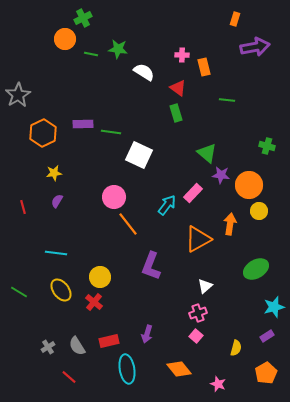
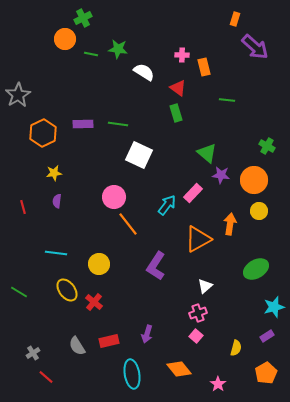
purple arrow at (255, 47): rotated 52 degrees clockwise
green line at (111, 132): moved 7 px right, 8 px up
green cross at (267, 146): rotated 14 degrees clockwise
orange circle at (249, 185): moved 5 px right, 5 px up
purple semicircle at (57, 201): rotated 24 degrees counterclockwise
purple L-shape at (151, 266): moved 5 px right; rotated 12 degrees clockwise
yellow circle at (100, 277): moved 1 px left, 13 px up
yellow ellipse at (61, 290): moved 6 px right
gray cross at (48, 347): moved 15 px left, 6 px down
cyan ellipse at (127, 369): moved 5 px right, 5 px down
red line at (69, 377): moved 23 px left
pink star at (218, 384): rotated 14 degrees clockwise
